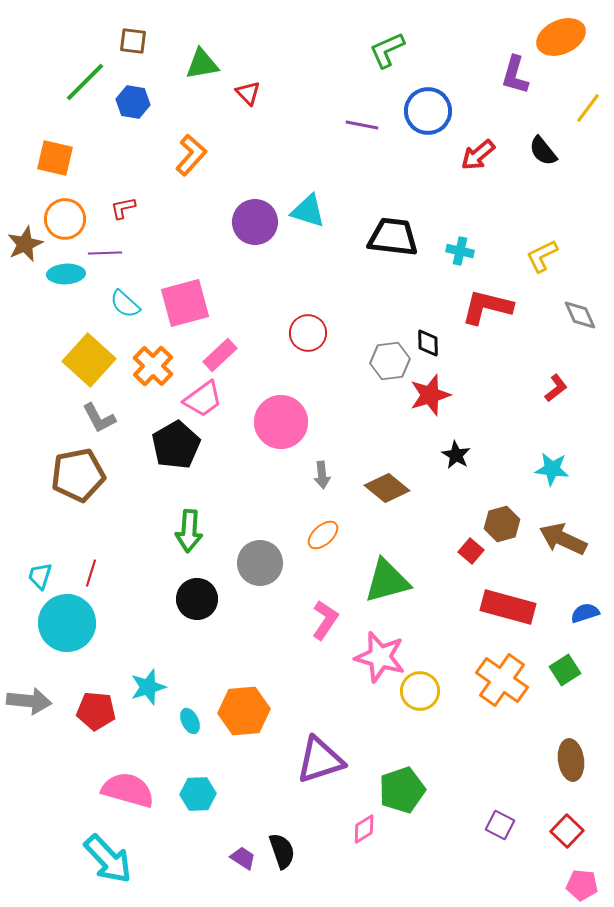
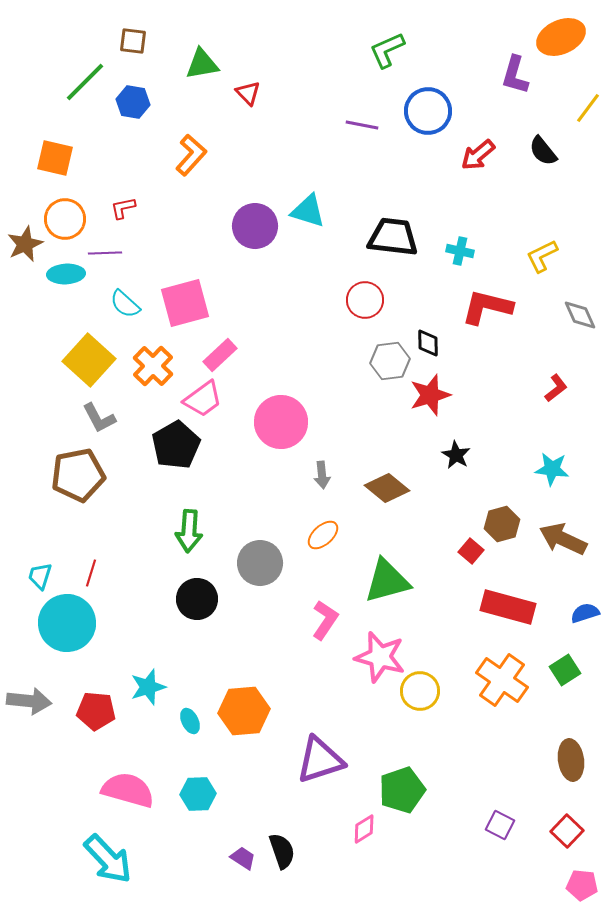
purple circle at (255, 222): moved 4 px down
red circle at (308, 333): moved 57 px right, 33 px up
